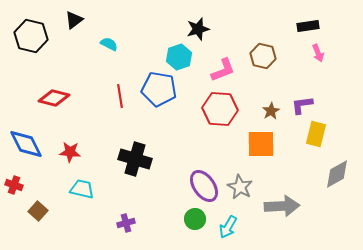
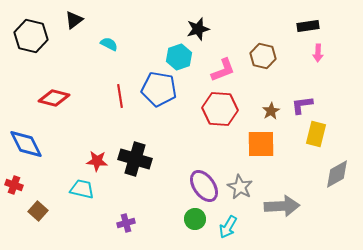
pink arrow: rotated 24 degrees clockwise
red star: moved 27 px right, 9 px down
